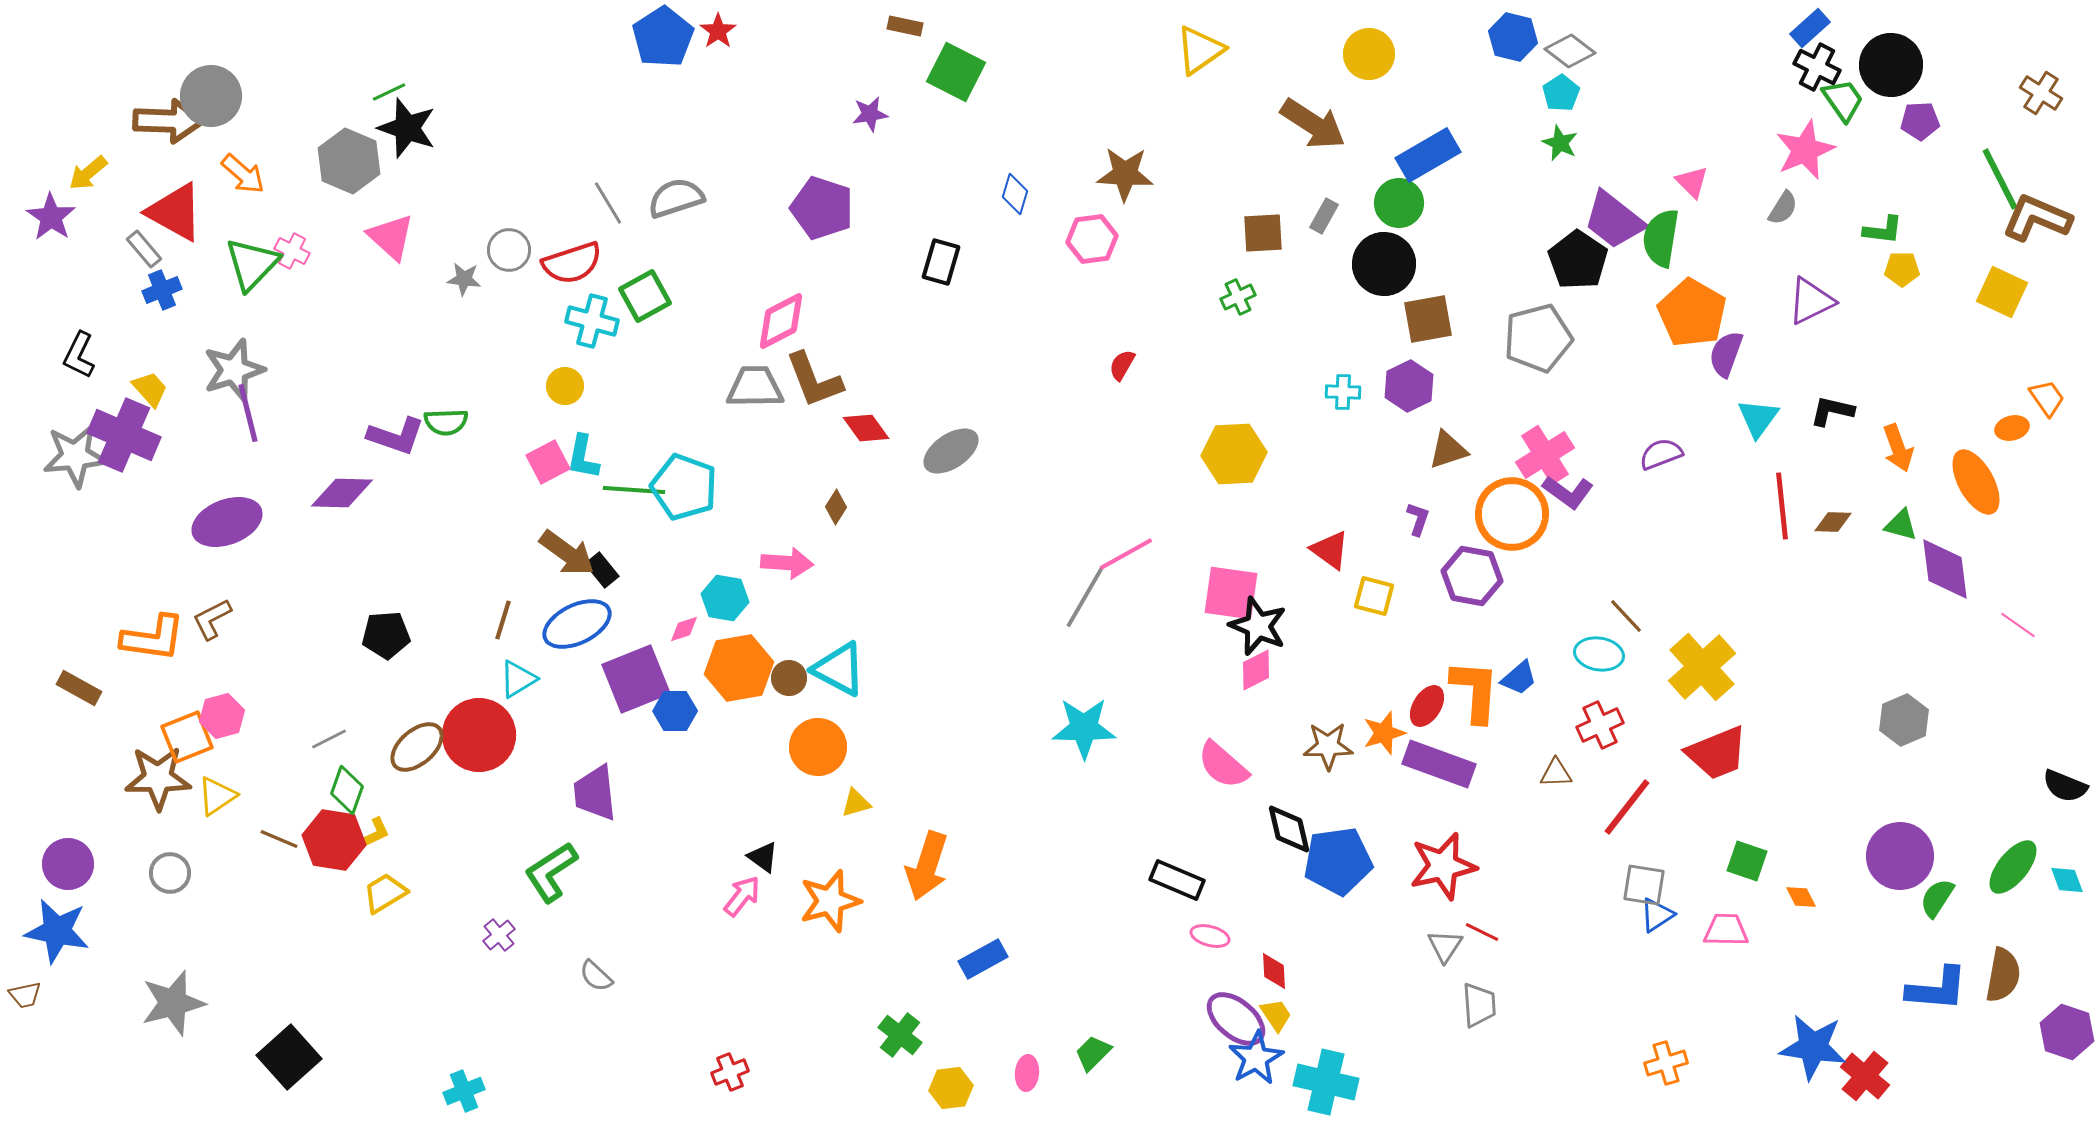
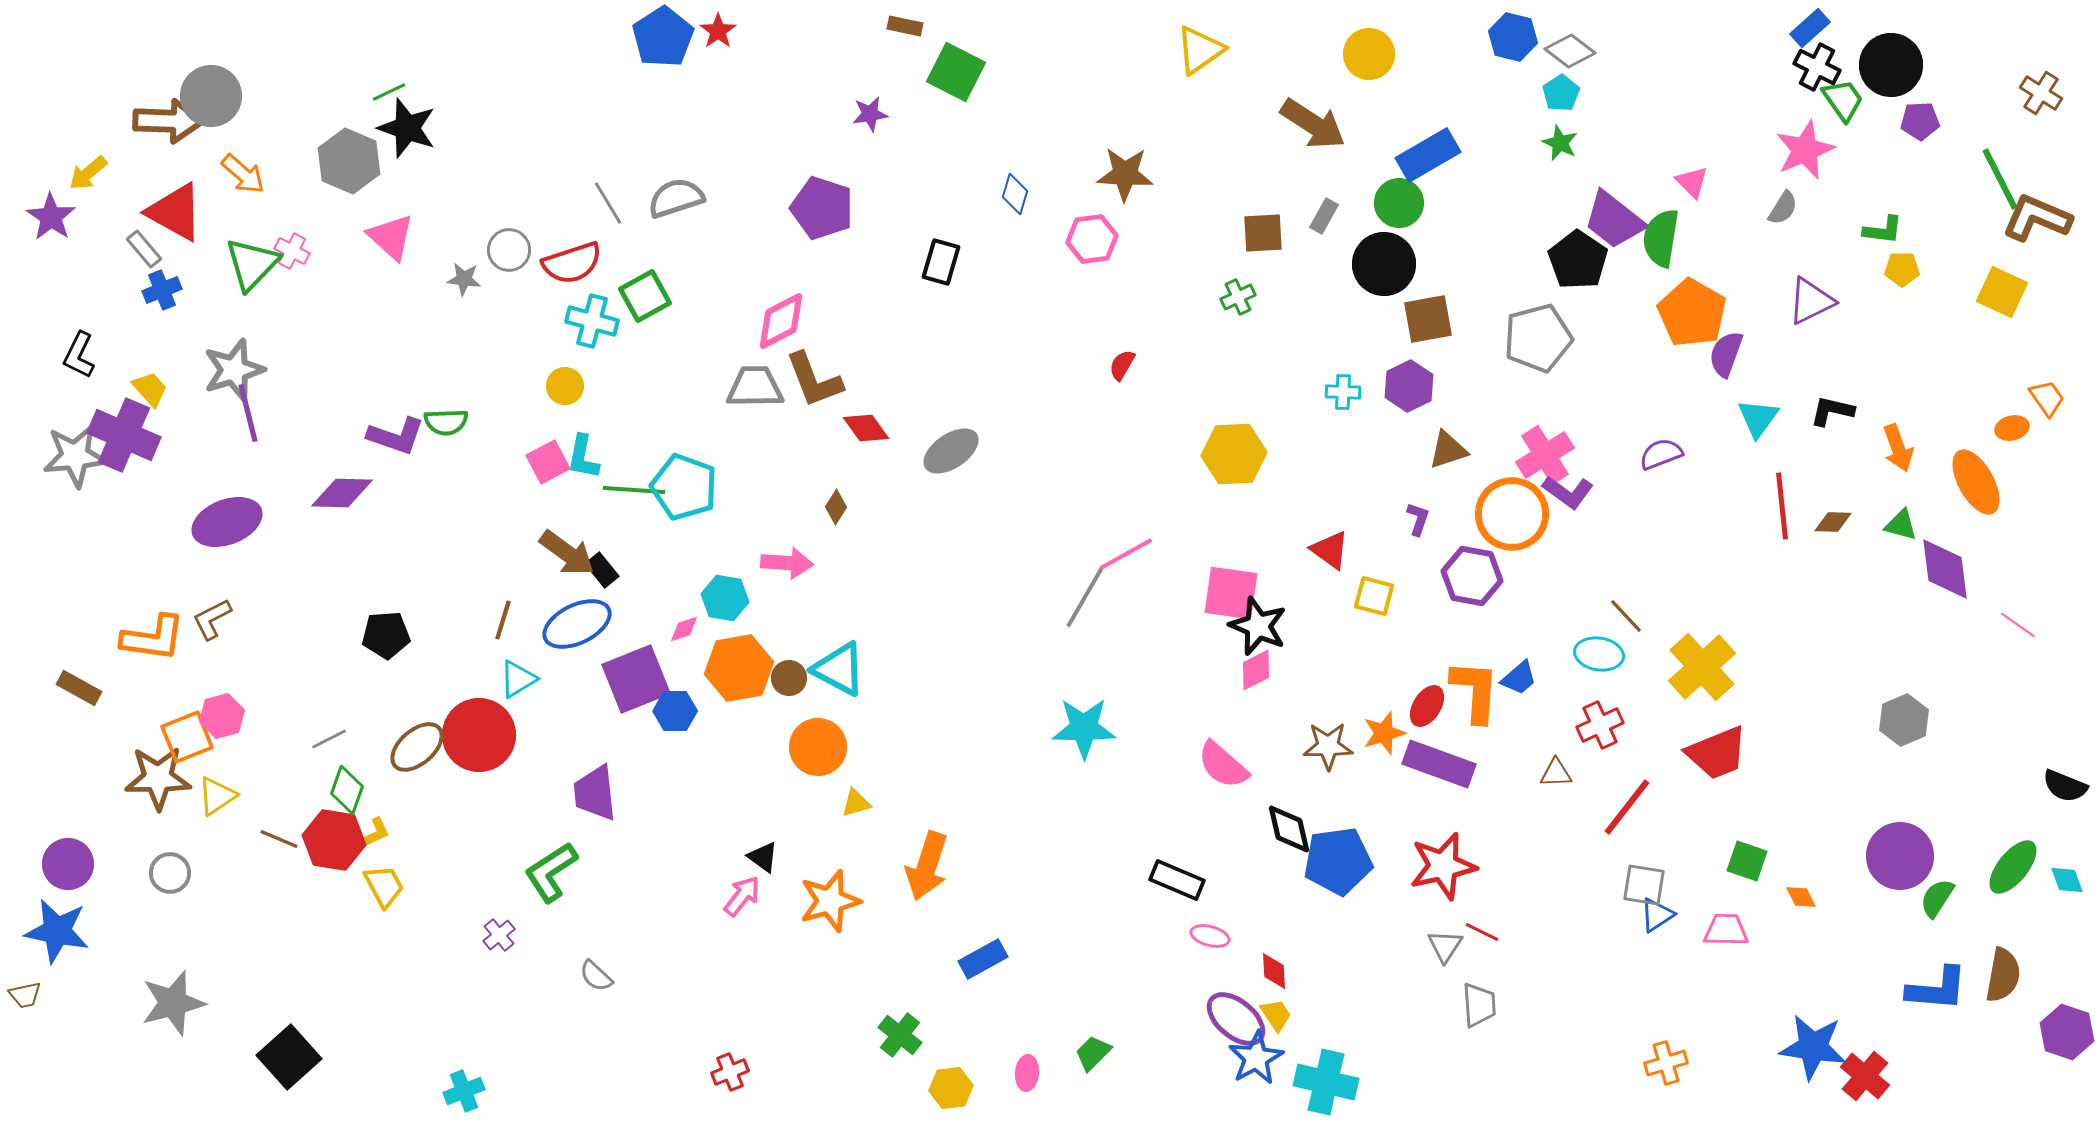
yellow trapezoid at (385, 893): moved 1 px left, 7 px up; rotated 93 degrees clockwise
